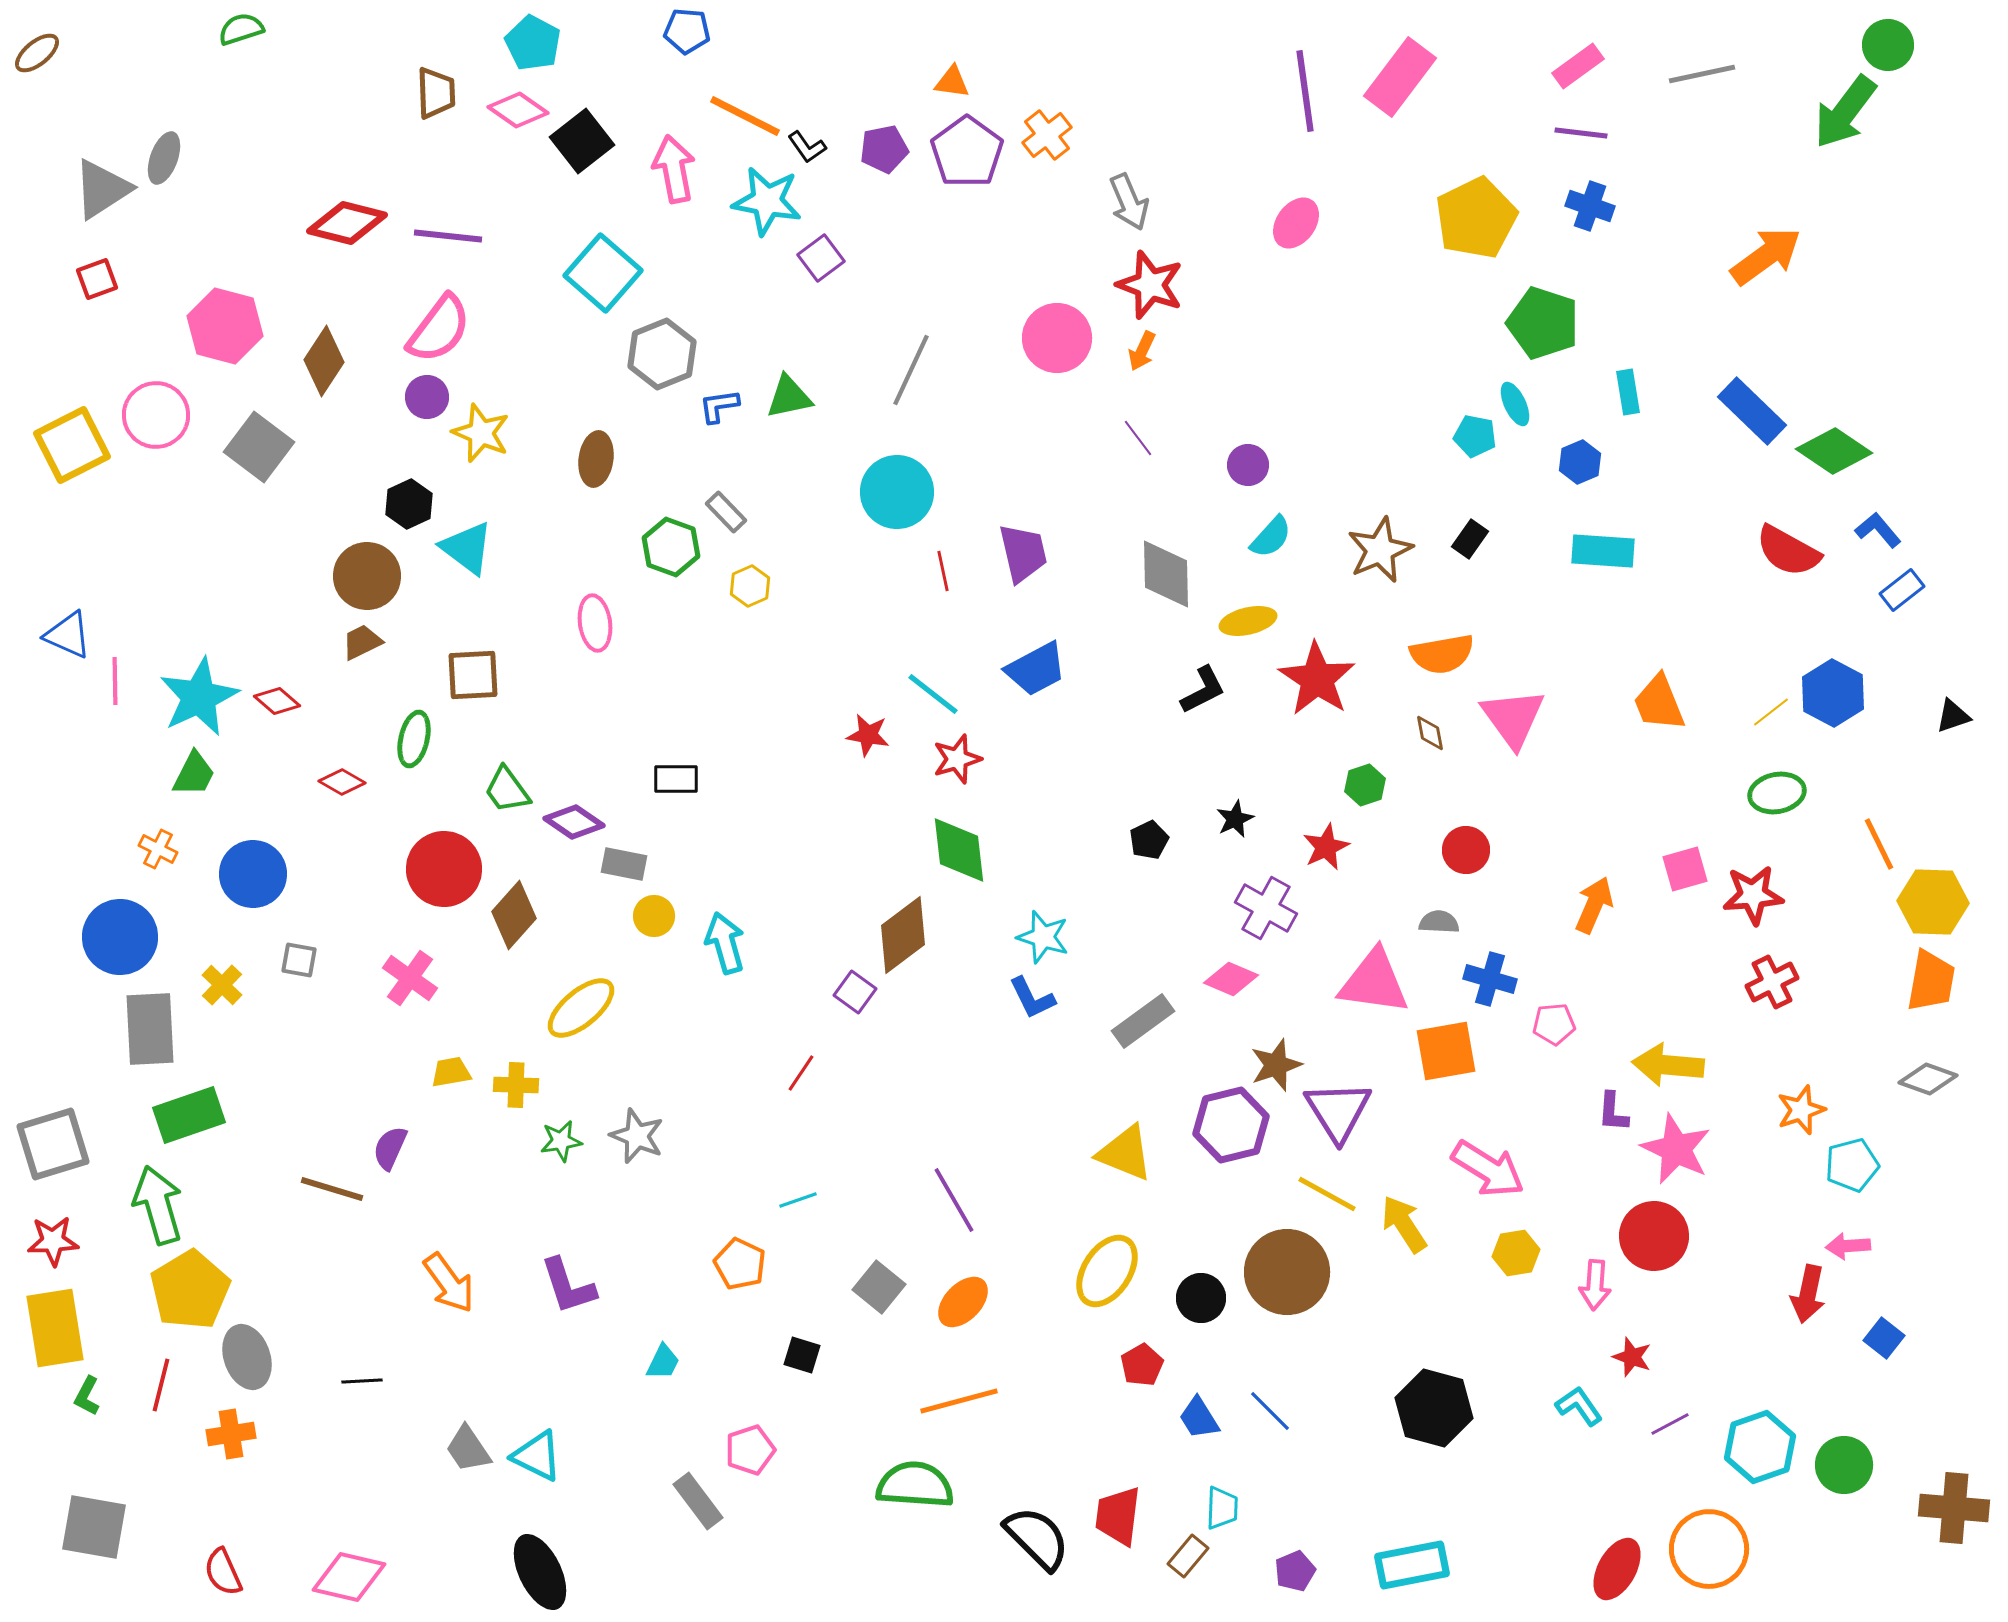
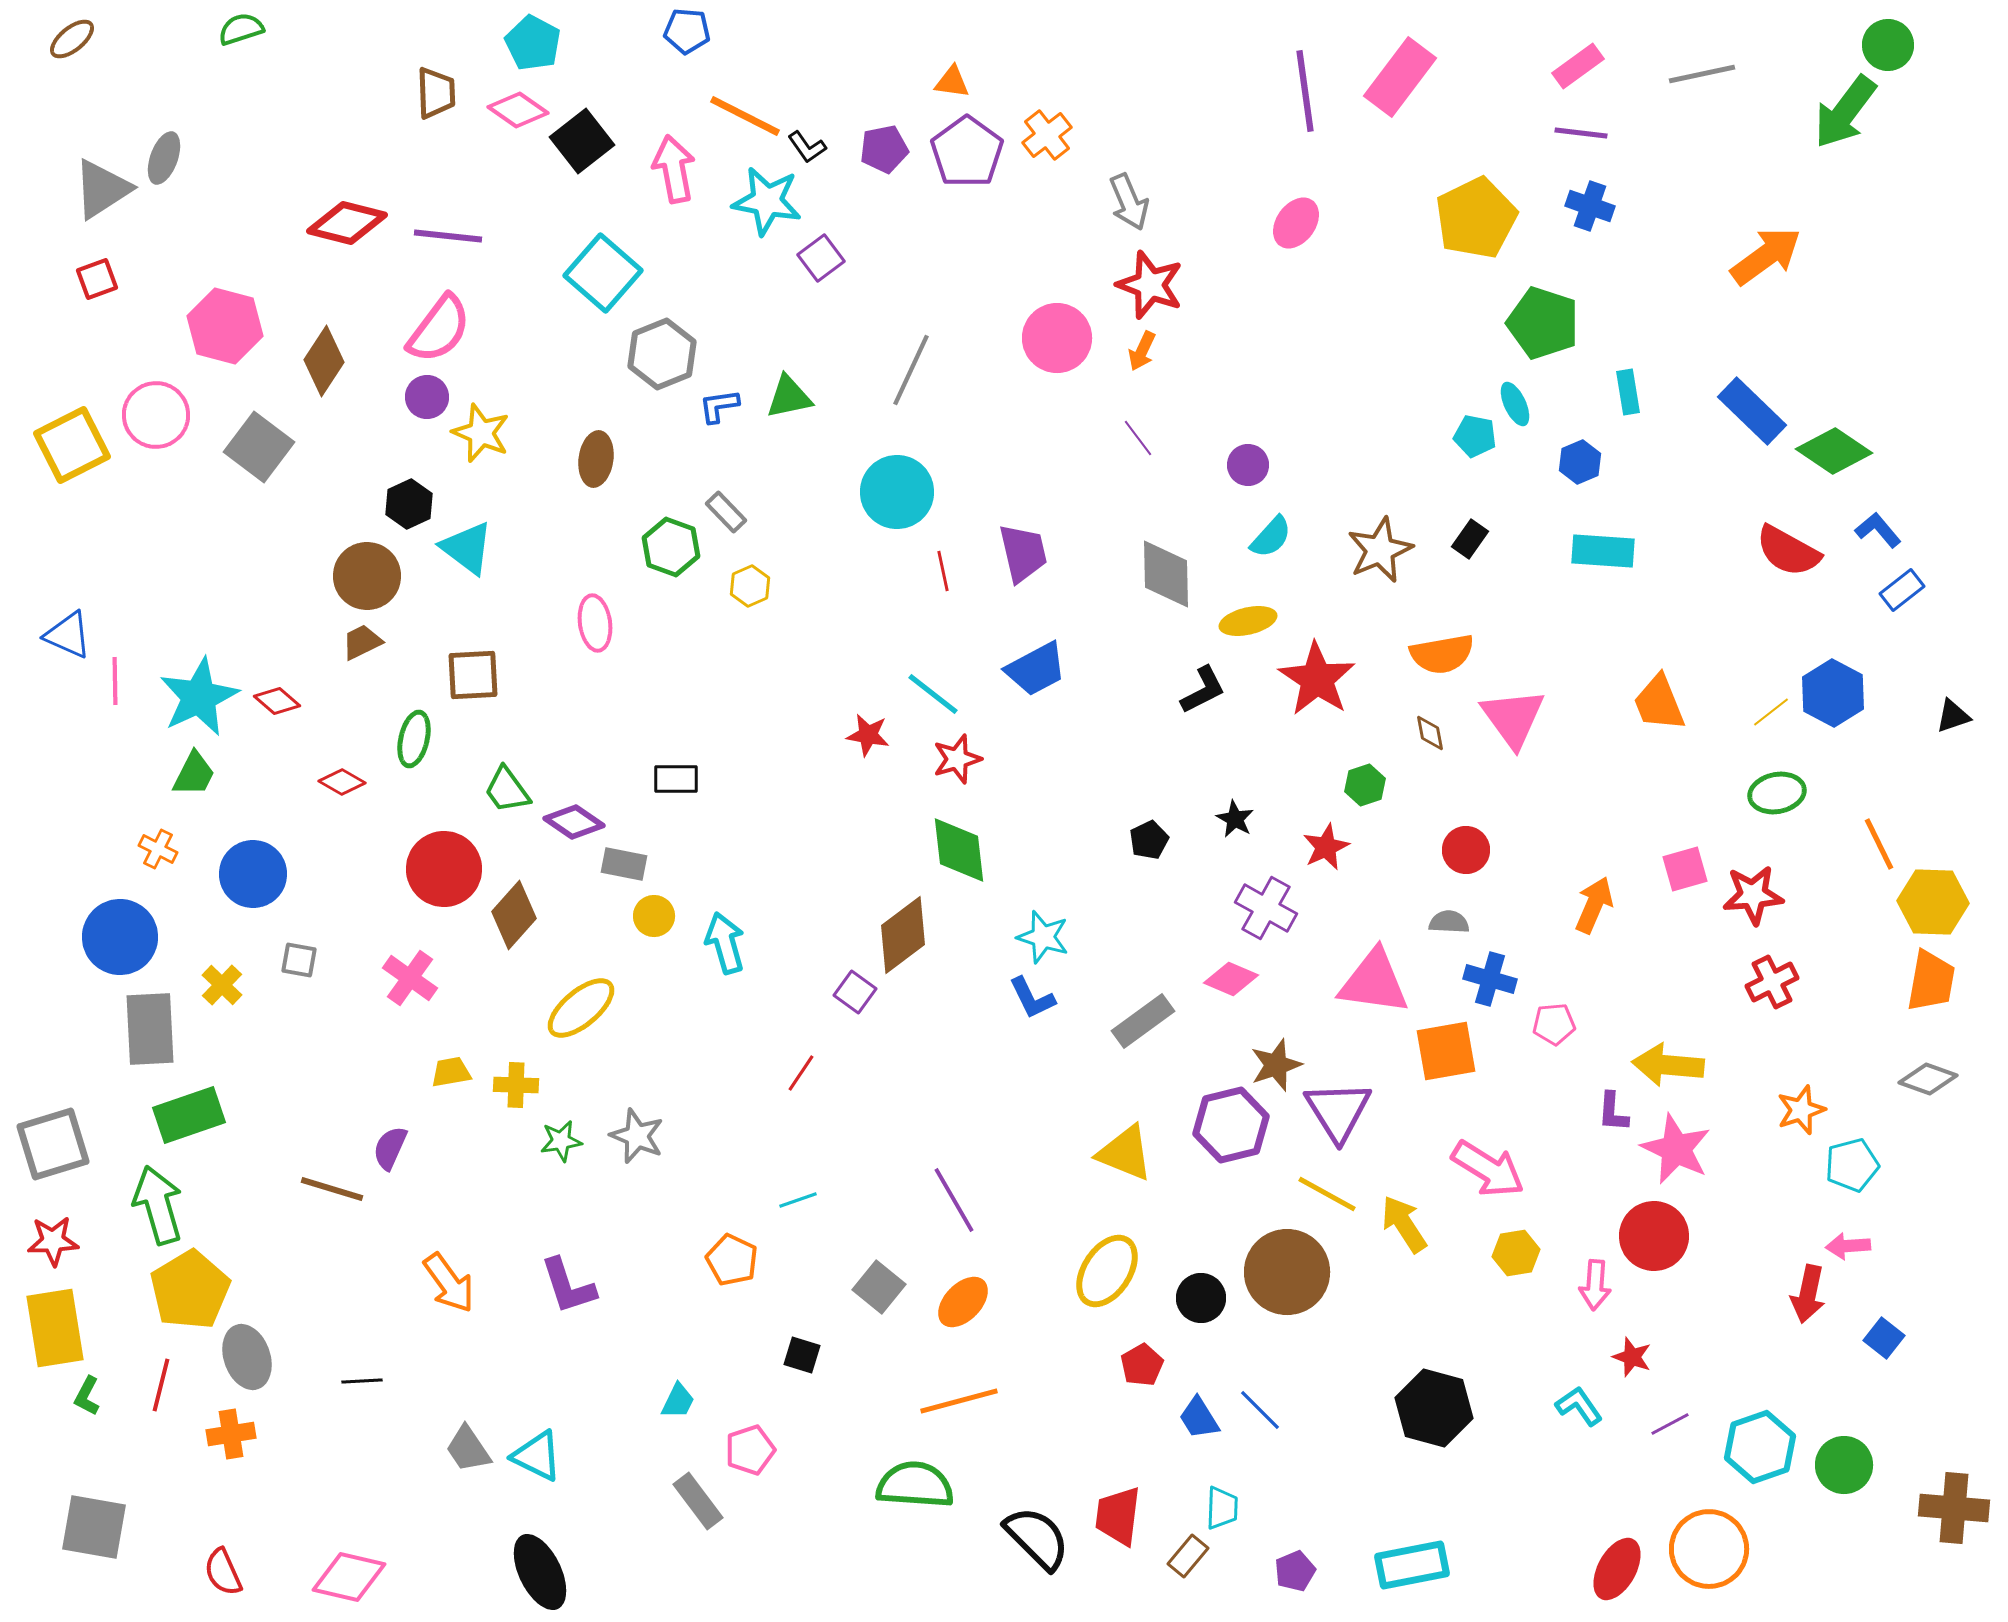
brown ellipse at (37, 53): moved 35 px right, 14 px up
black star at (1235, 819): rotated 18 degrees counterclockwise
gray semicircle at (1439, 922): moved 10 px right
orange pentagon at (740, 1264): moved 8 px left, 4 px up
cyan trapezoid at (663, 1362): moved 15 px right, 39 px down
blue line at (1270, 1411): moved 10 px left, 1 px up
